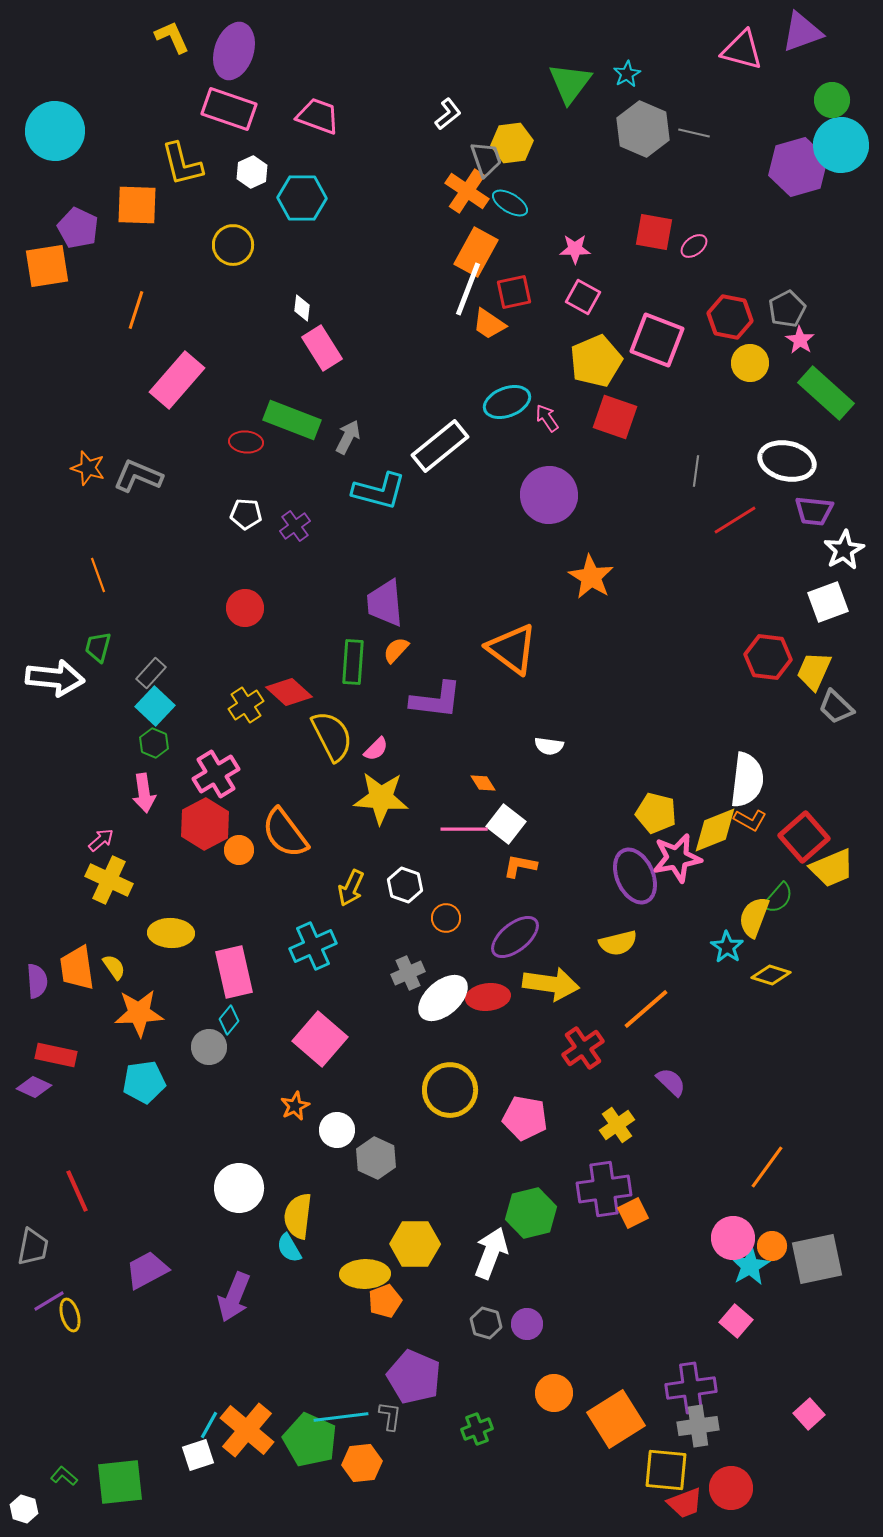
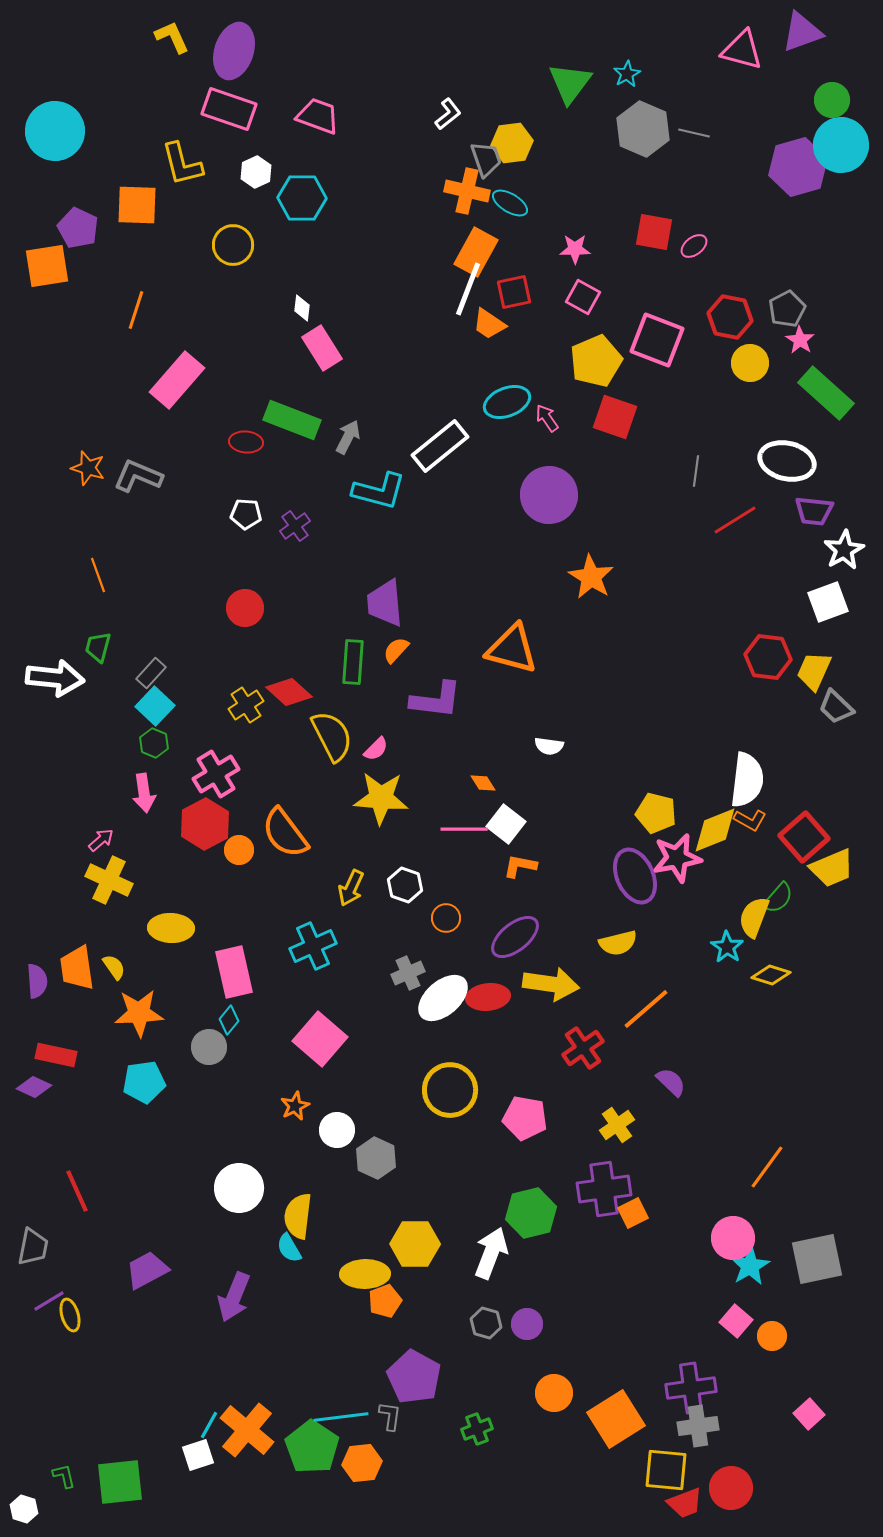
white hexagon at (252, 172): moved 4 px right
orange cross at (467, 191): rotated 21 degrees counterclockwise
orange triangle at (512, 649): rotated 22 degrees counterclockwise
yellow ellipse at (171, 933): moved 5 px up
orange circle at (772, 1246): moved 90 px down
purple pentagon at (414, 1377): rotated 6 degrees clockwise
green pentagon at (310, 1440): moved 2 px right, 7 px down; rotated 10 degrees clockwise
green L-shape at (64, 1476): rotated 36 degrees clockwise
